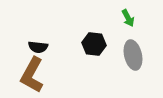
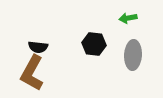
green arrow: rotated 108 degrees clockwise
gray ellipse: rotated 16 degrees clockwise
brown L-shape: moved 2 px up
